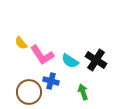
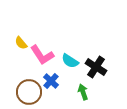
black cross: moved 7 px down
blue cross: rotated 28 degrees clockwise
